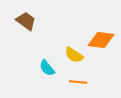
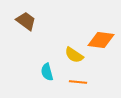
cyan semicircle: moved 4 px down; rotated 24 degrees clockwise
